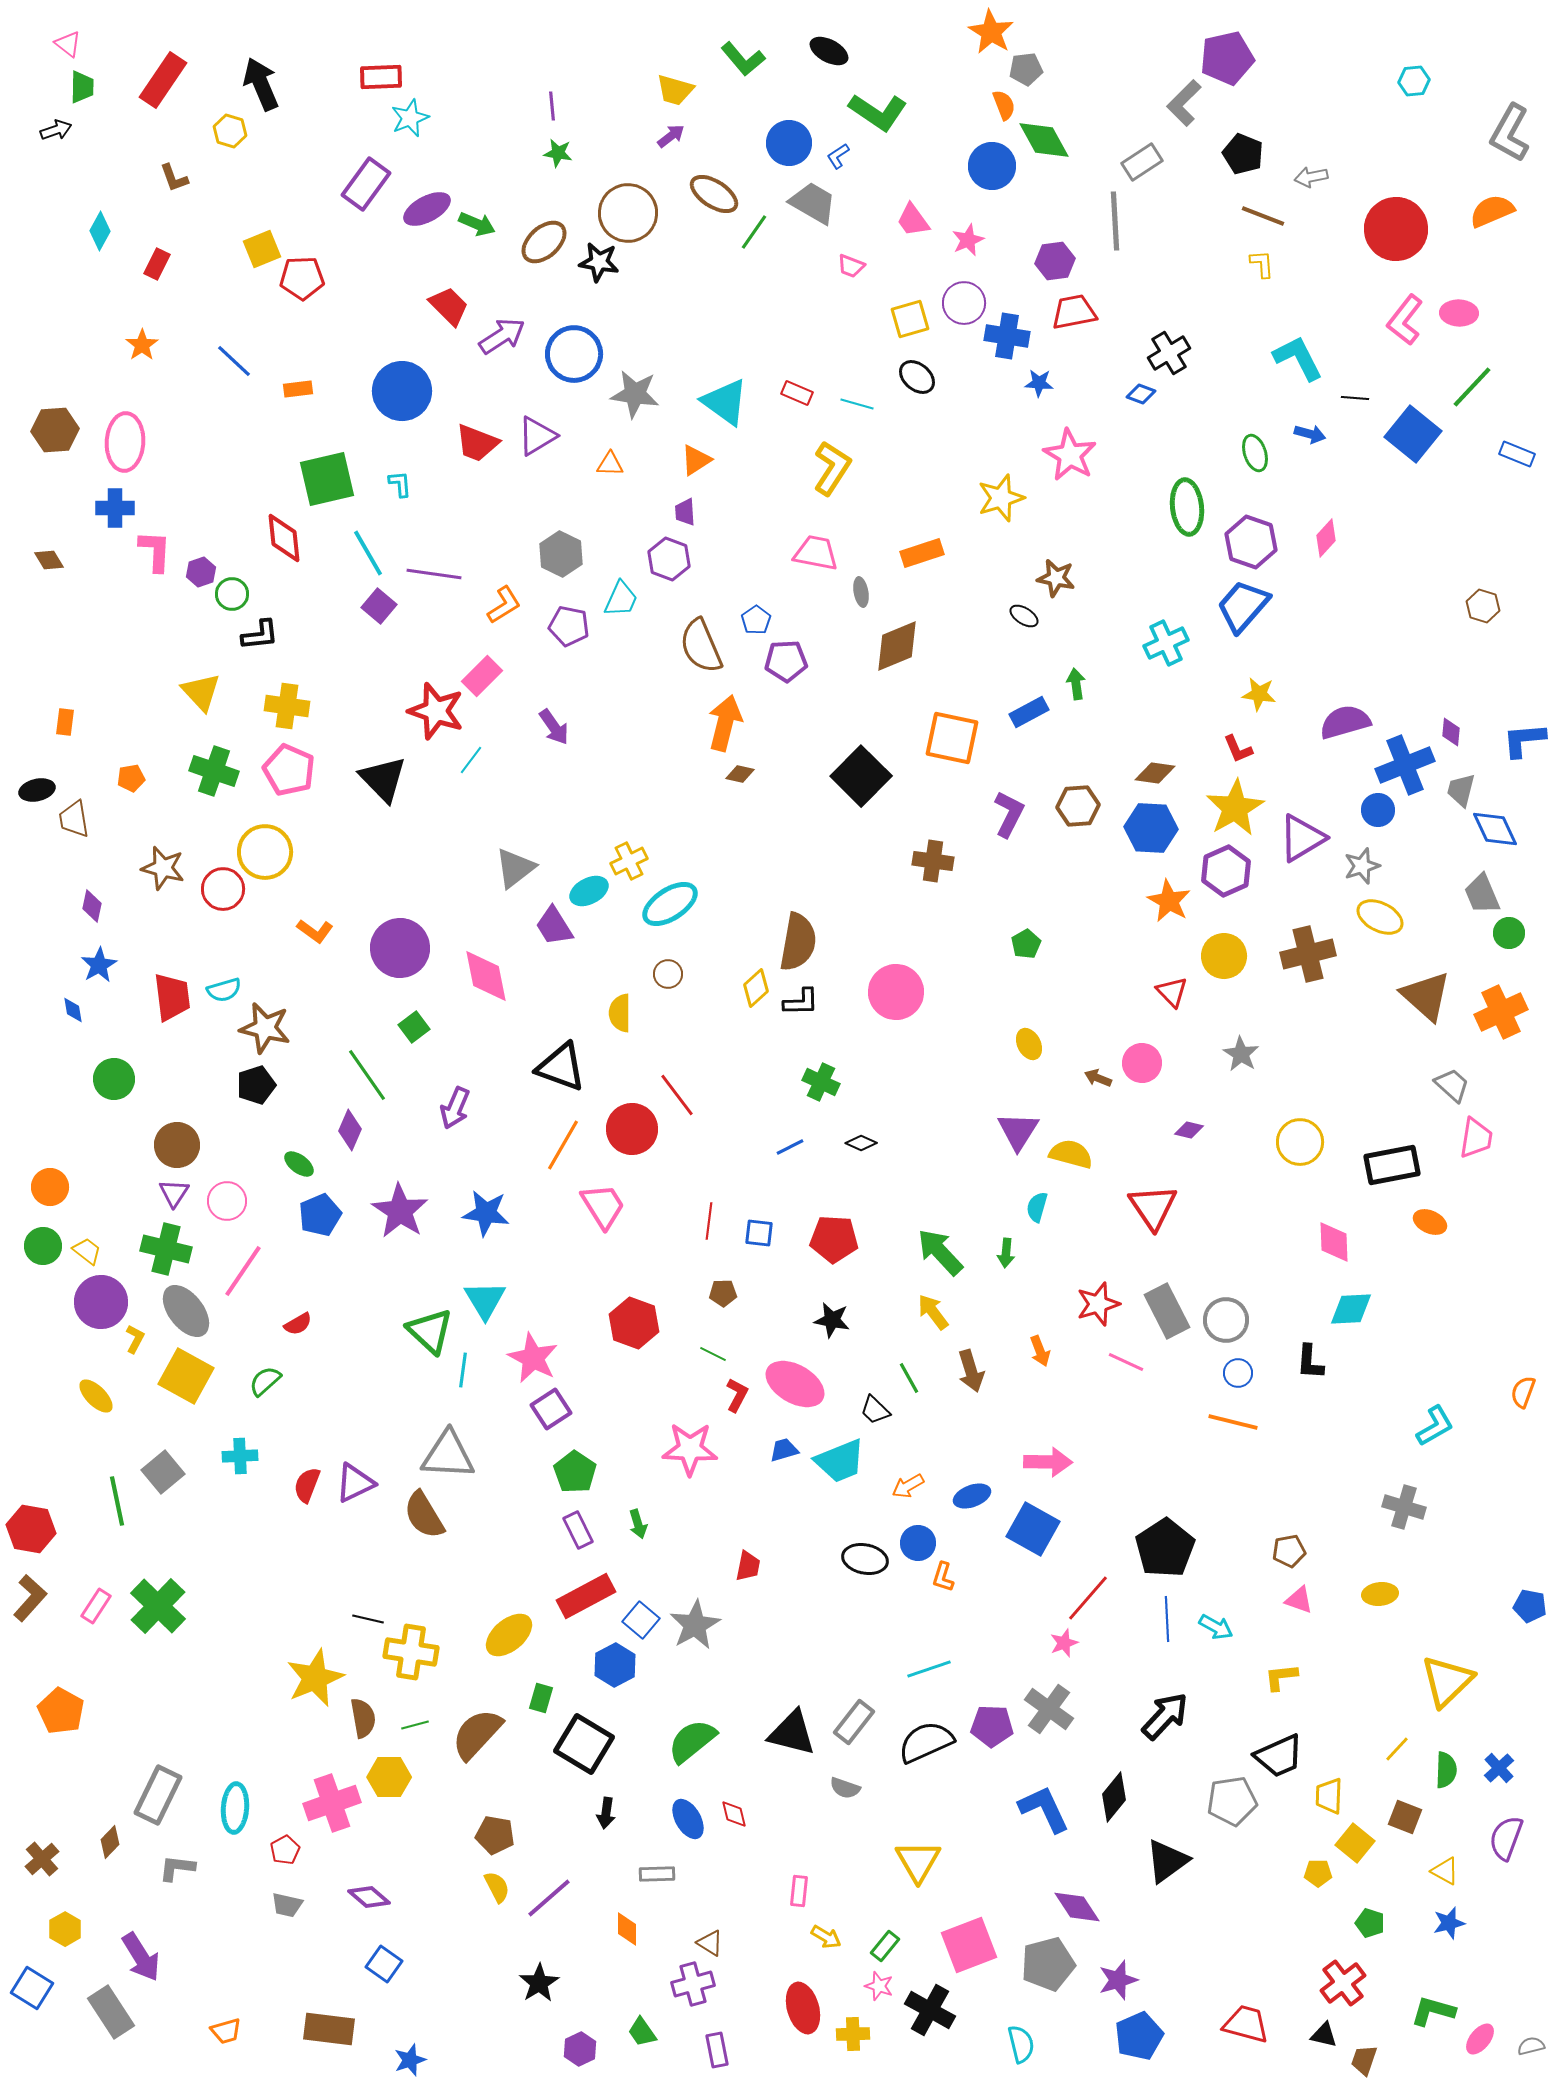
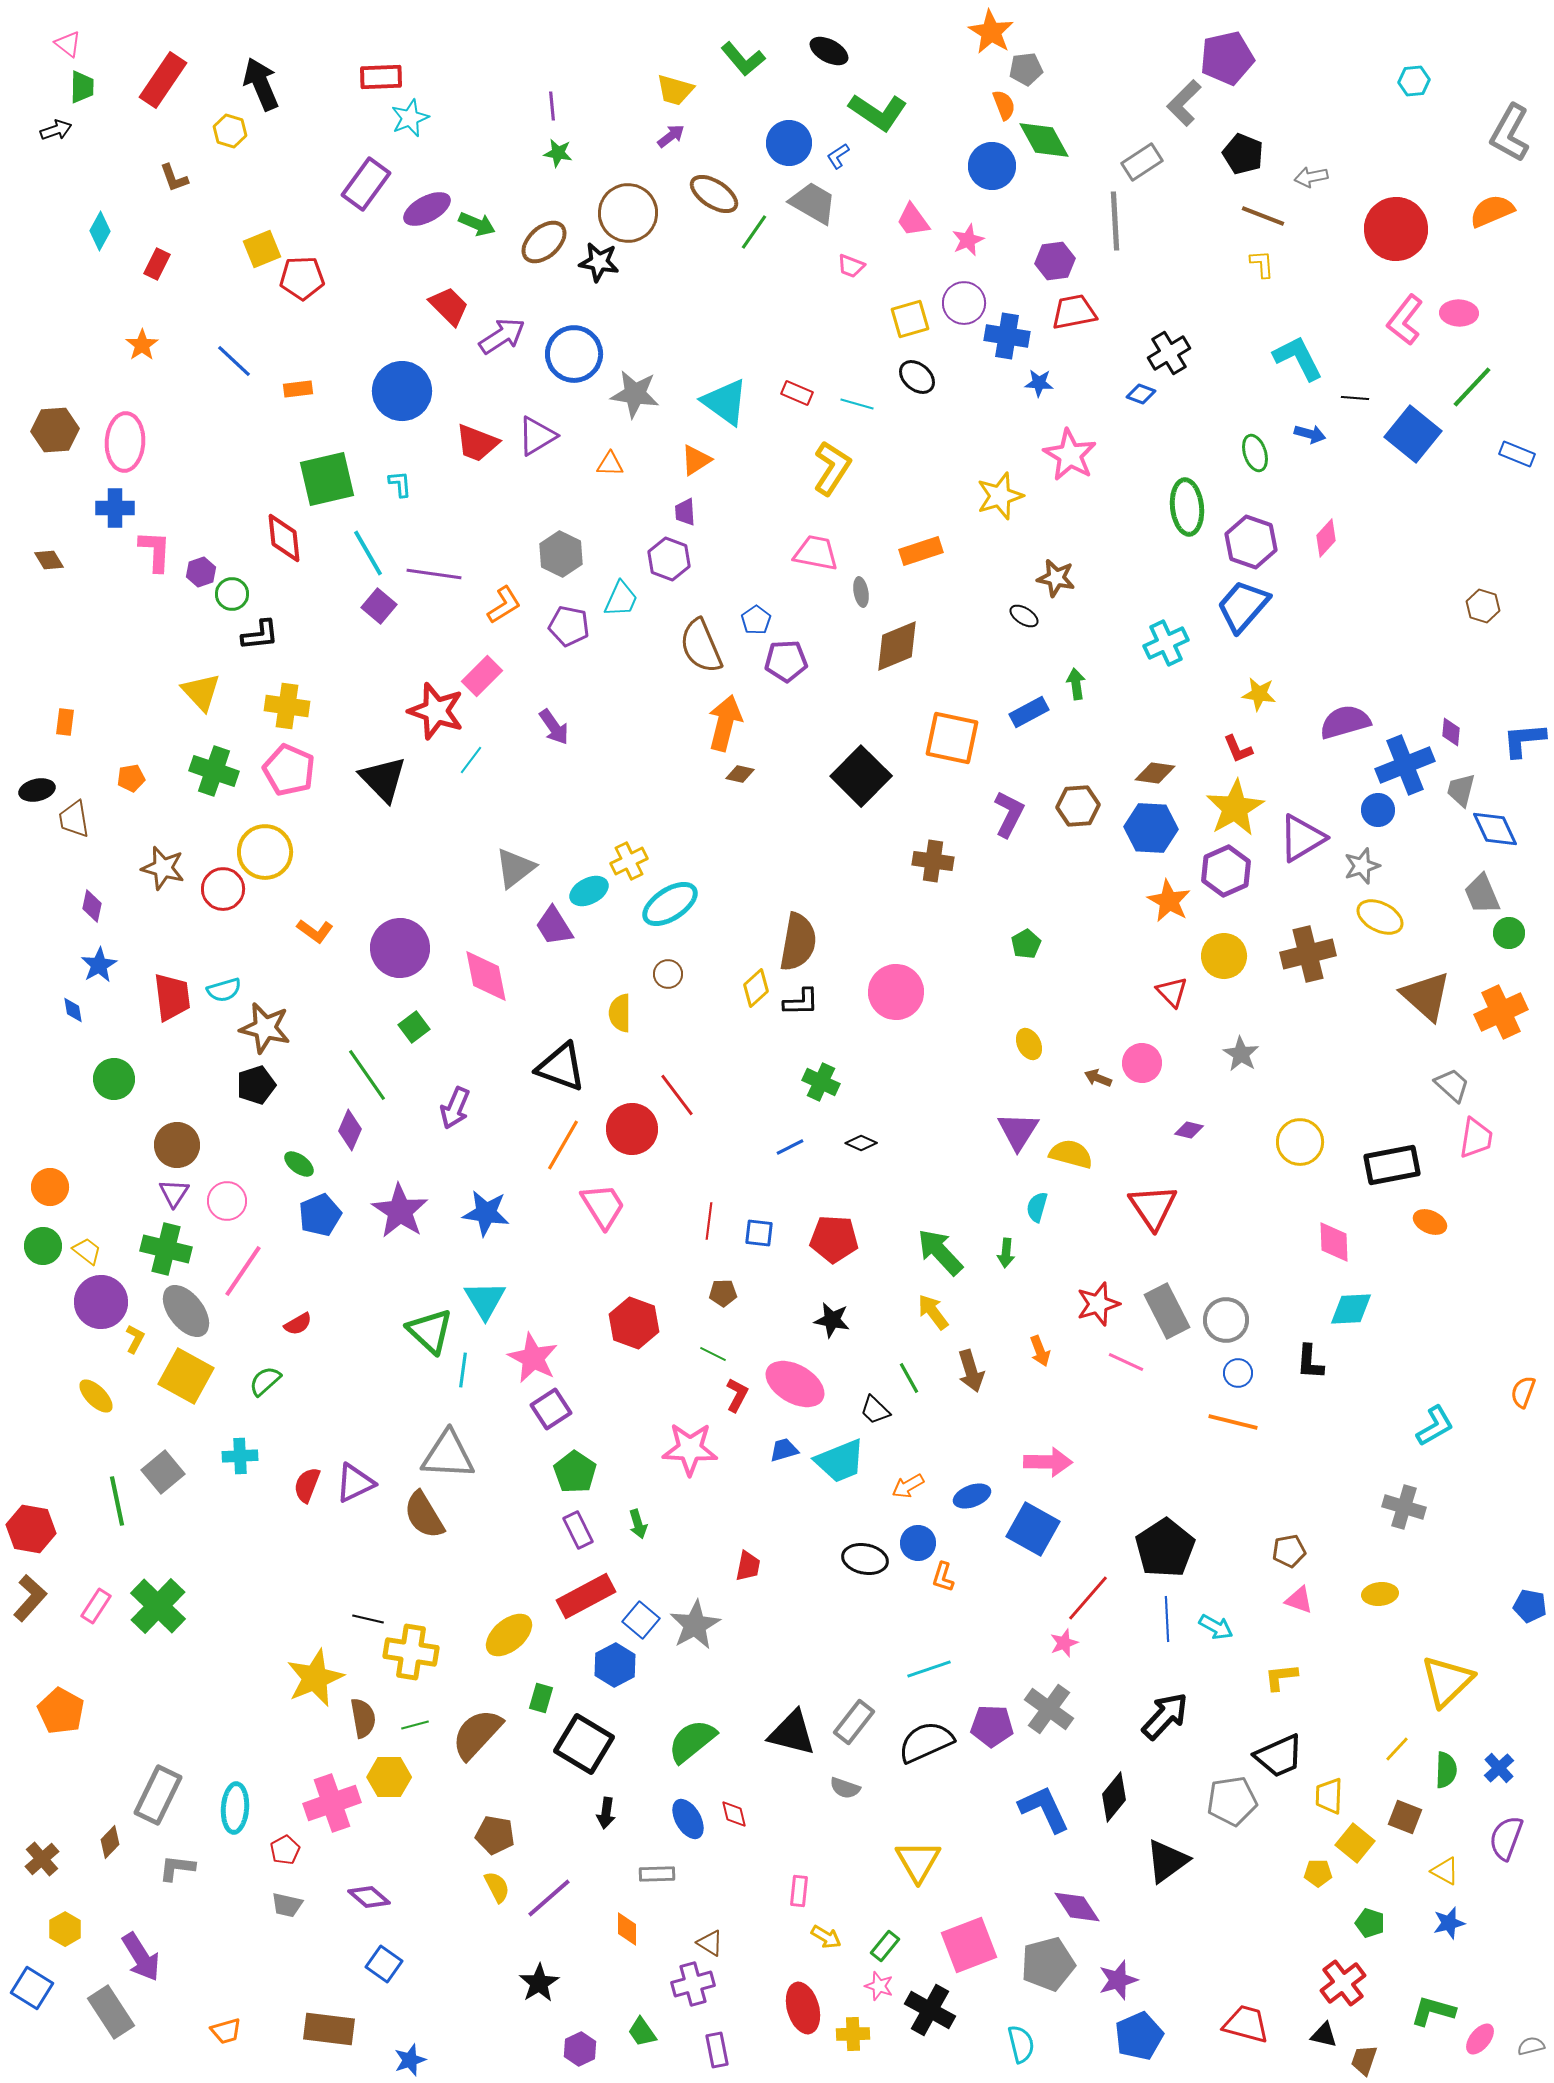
yellow star at (1001, 498): moved 1 px left, 2 px up
orange rectangle at (922, 553): moved 1 px left, 2 px up
